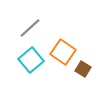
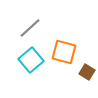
orange square: moved 1 px right; rotated 20 degrees counterclockwise
brown square: moved 4 px right, 3 px down
